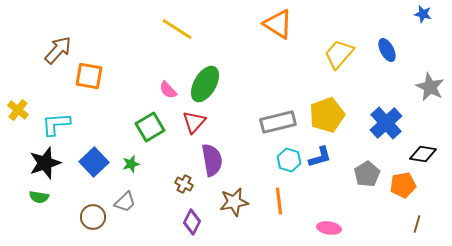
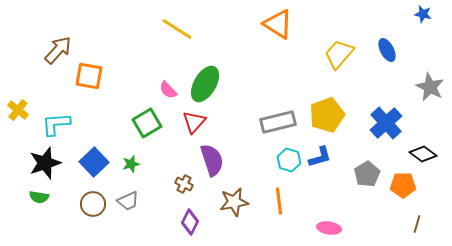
green square: moved 3 px left, 4 px up
black diamond: rotated 28 degrees clockwise
purple semicircle: rotated 8 degrees counterclockwise
orange pentagon: rotated 10 degrees clockwise
gray trapezoid: moved 3 px right, 1 px up; rotated 20 degrees clockwise
brown circle: moved 13 px up
purple diamond: moved 2 px left
